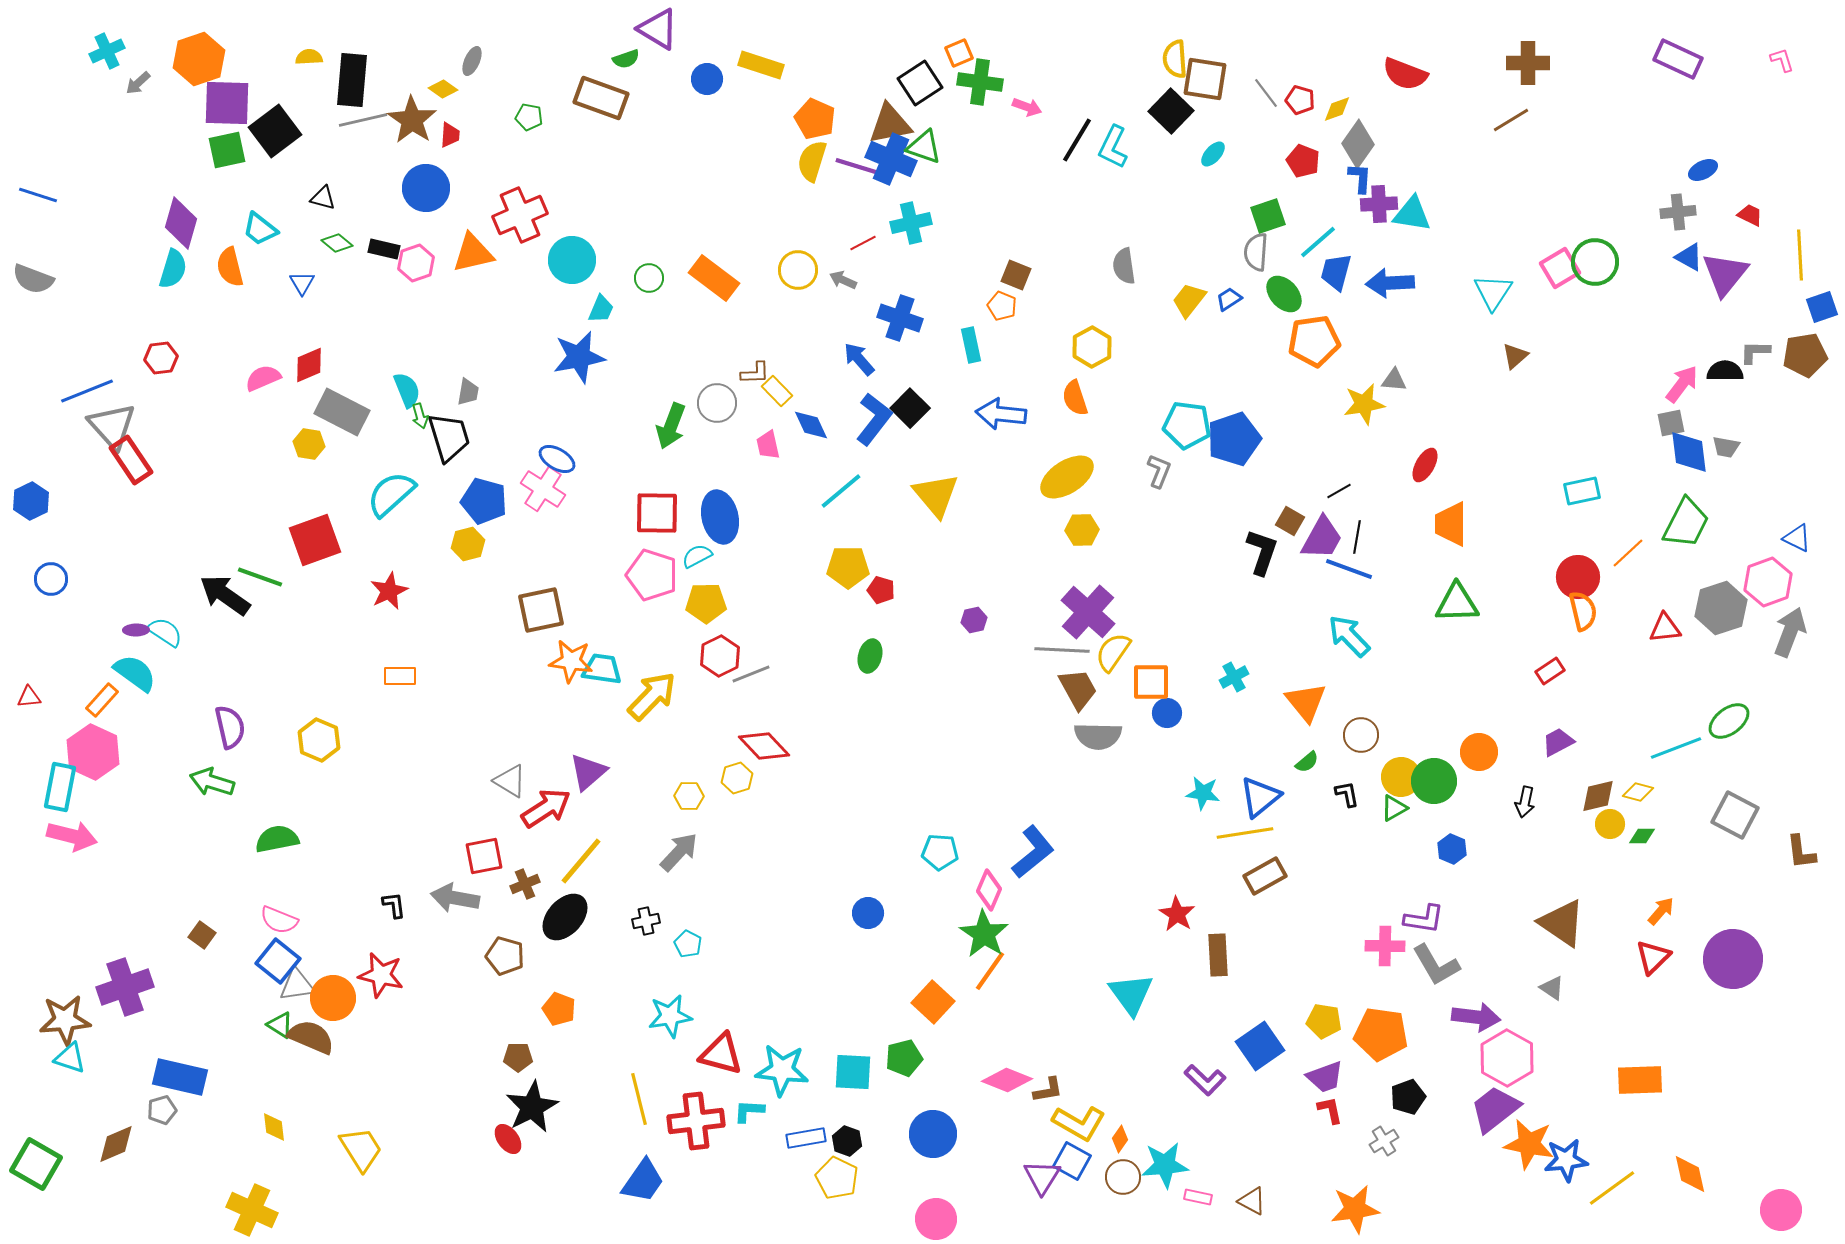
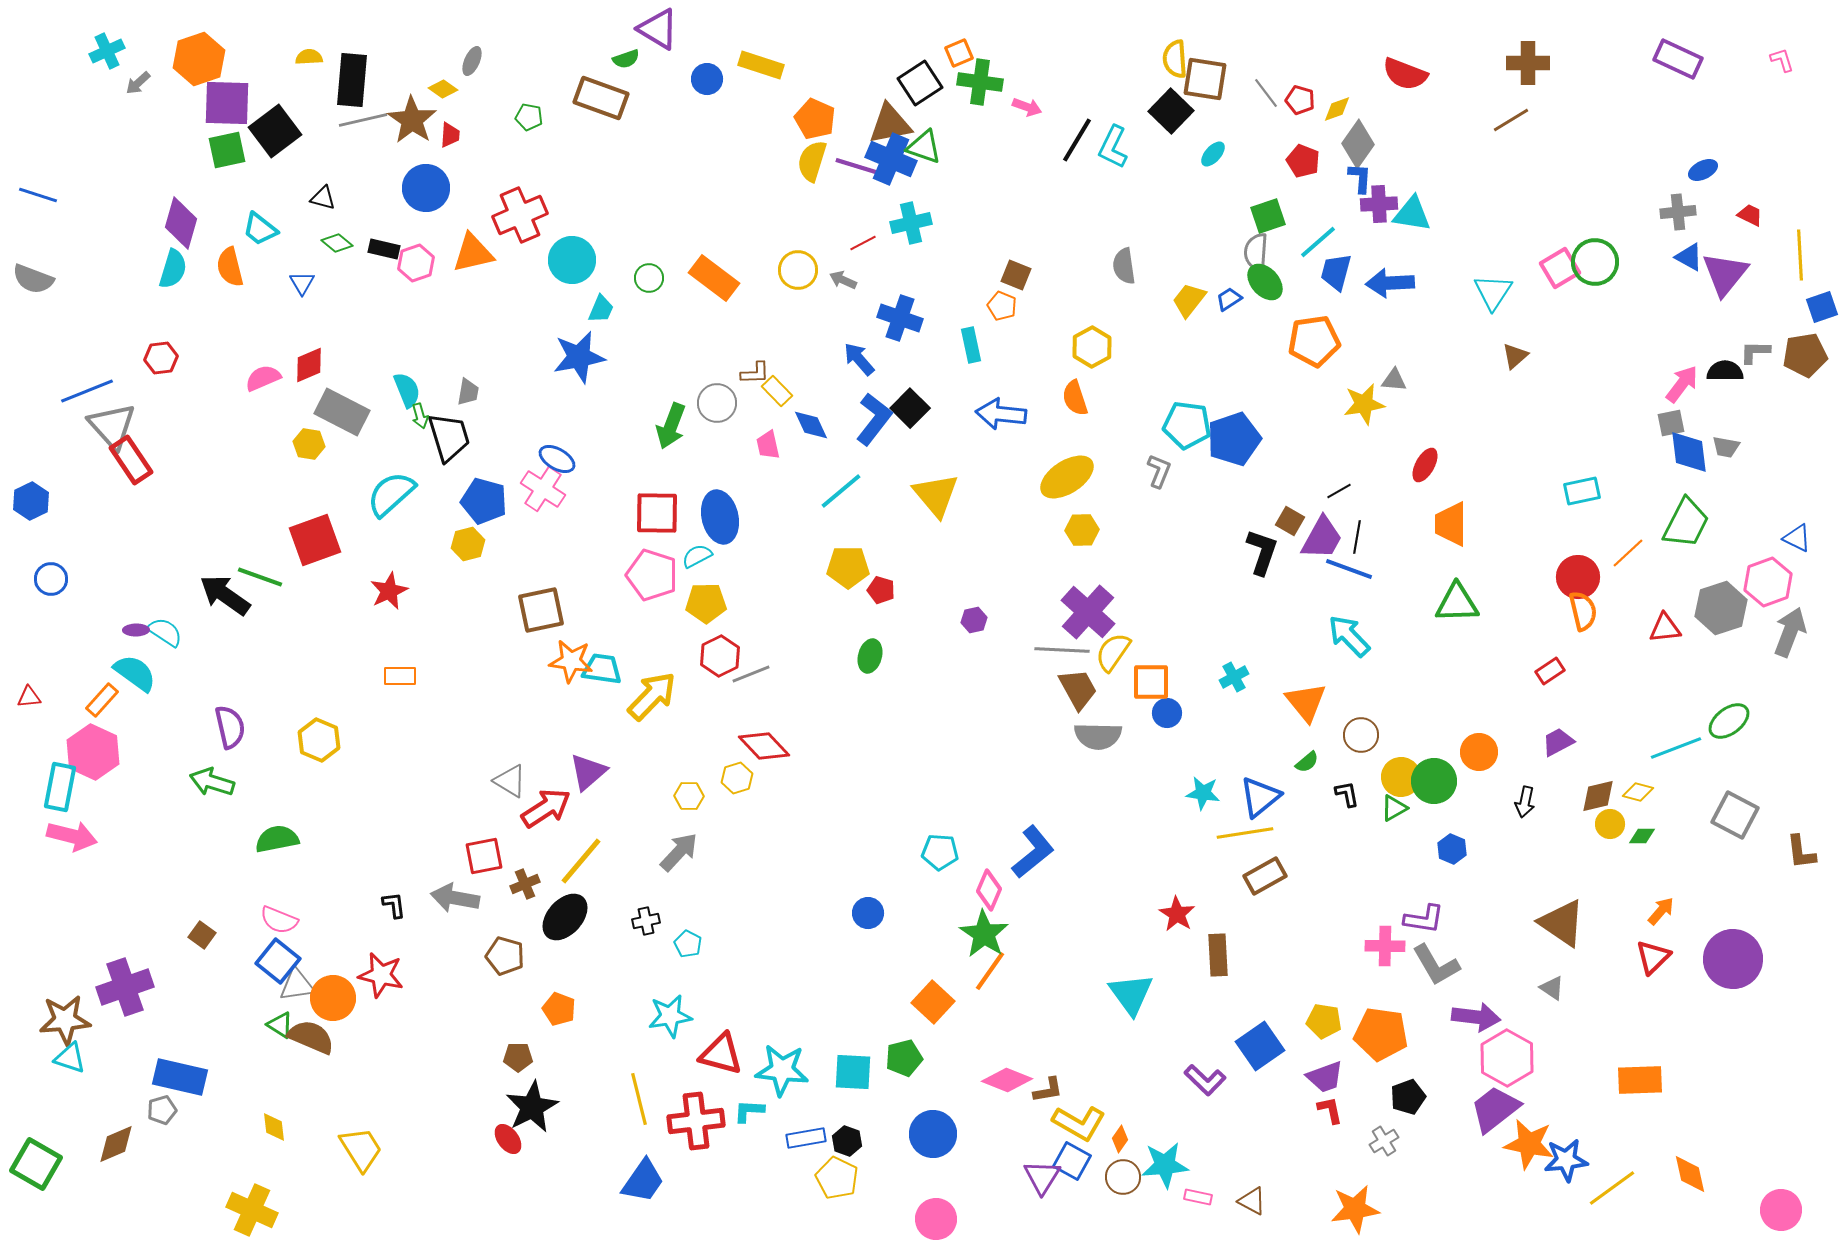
green ellipse at (1284, 294): moved 19 px left, 12 px up
